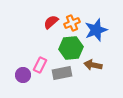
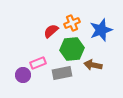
red semicircle: moved 9 px down
blue star: moved 5 px right
green hexagon: moved 1 px right, 1 px down
pink rectangle: moved 2 px left, 2 px up; rotated 42 degrees clockwise
